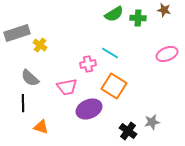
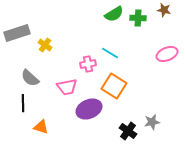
yellow cross: moved 5 px right
